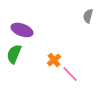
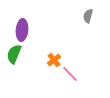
purple ellipse: rotated 75 degrees clockwise
